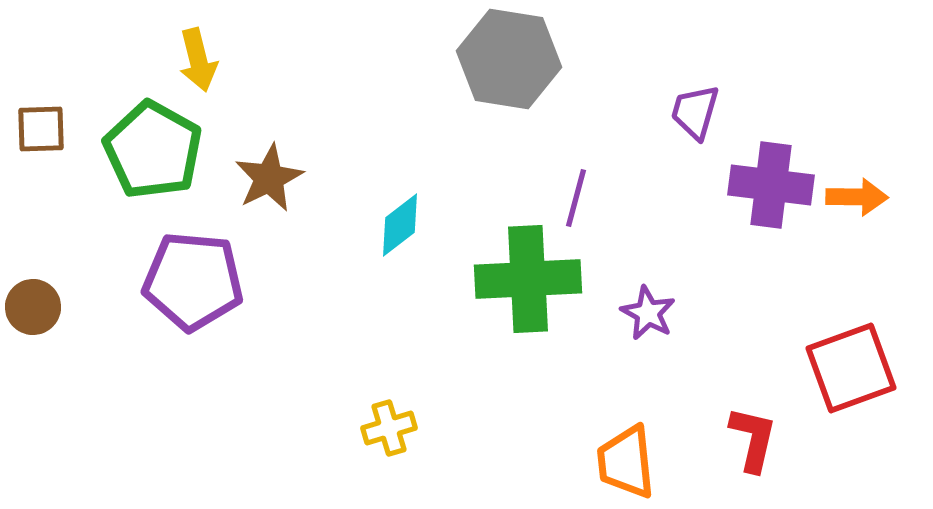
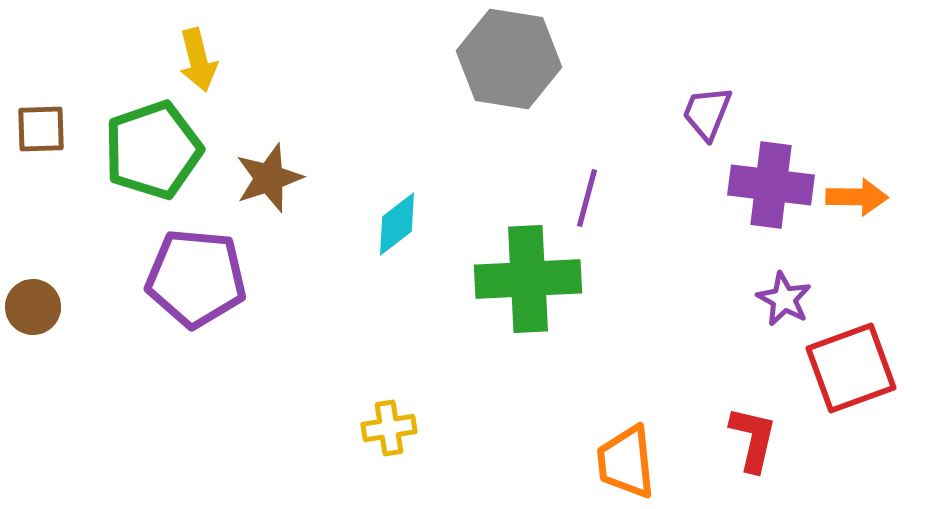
purple trapezoid: moved 12 px right, 1 px down; rotated 6 degrees clockwise
green pentagon: rotated 24 degrees clockwise
brown star: rotated 8 degrees clockwise
purple line: moved 11 px right
cyan diamond: moved 3 px left, 1 px up
purple pentagon: moved 3 px right, 3 px up
purple star: moved 136 px right, 14 px up
yellow cross: rotated 8 degrees clockwise
